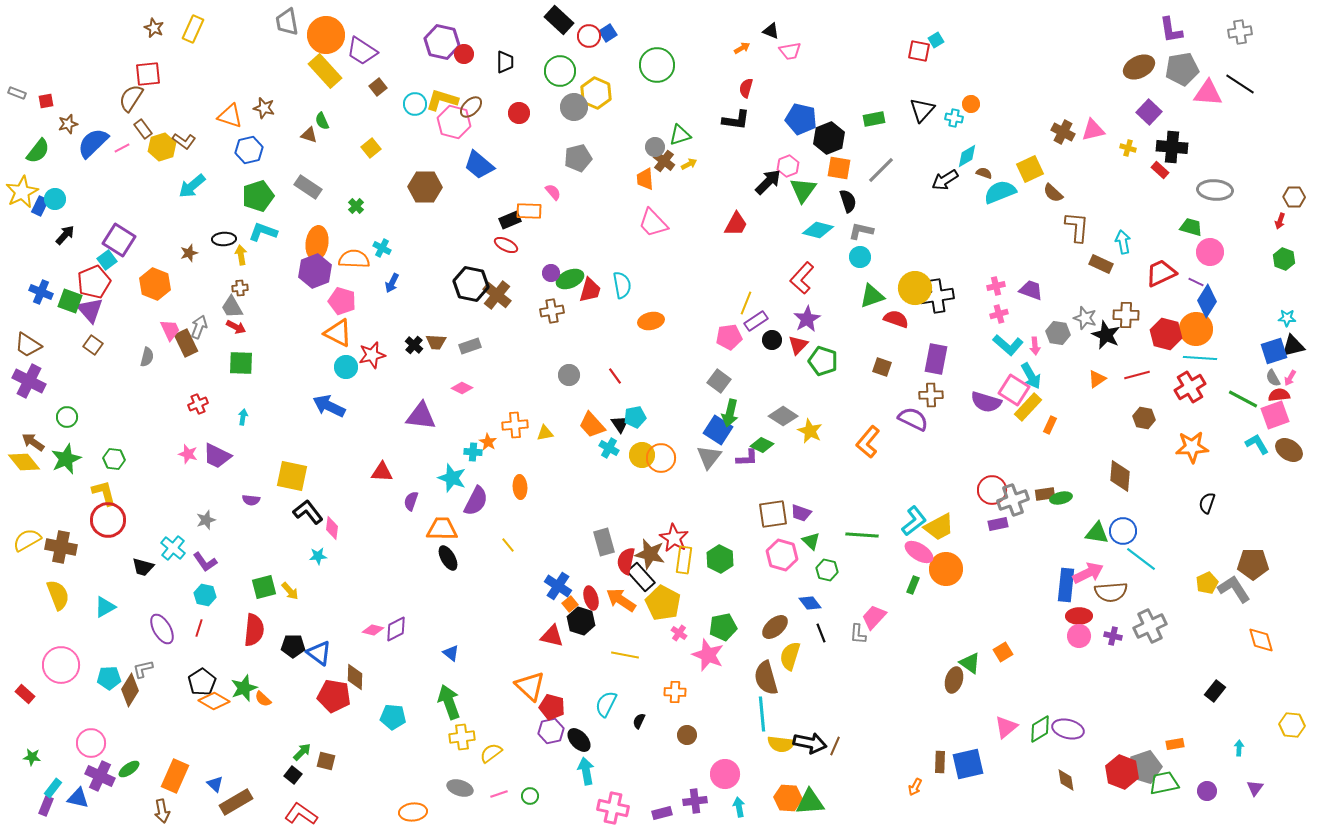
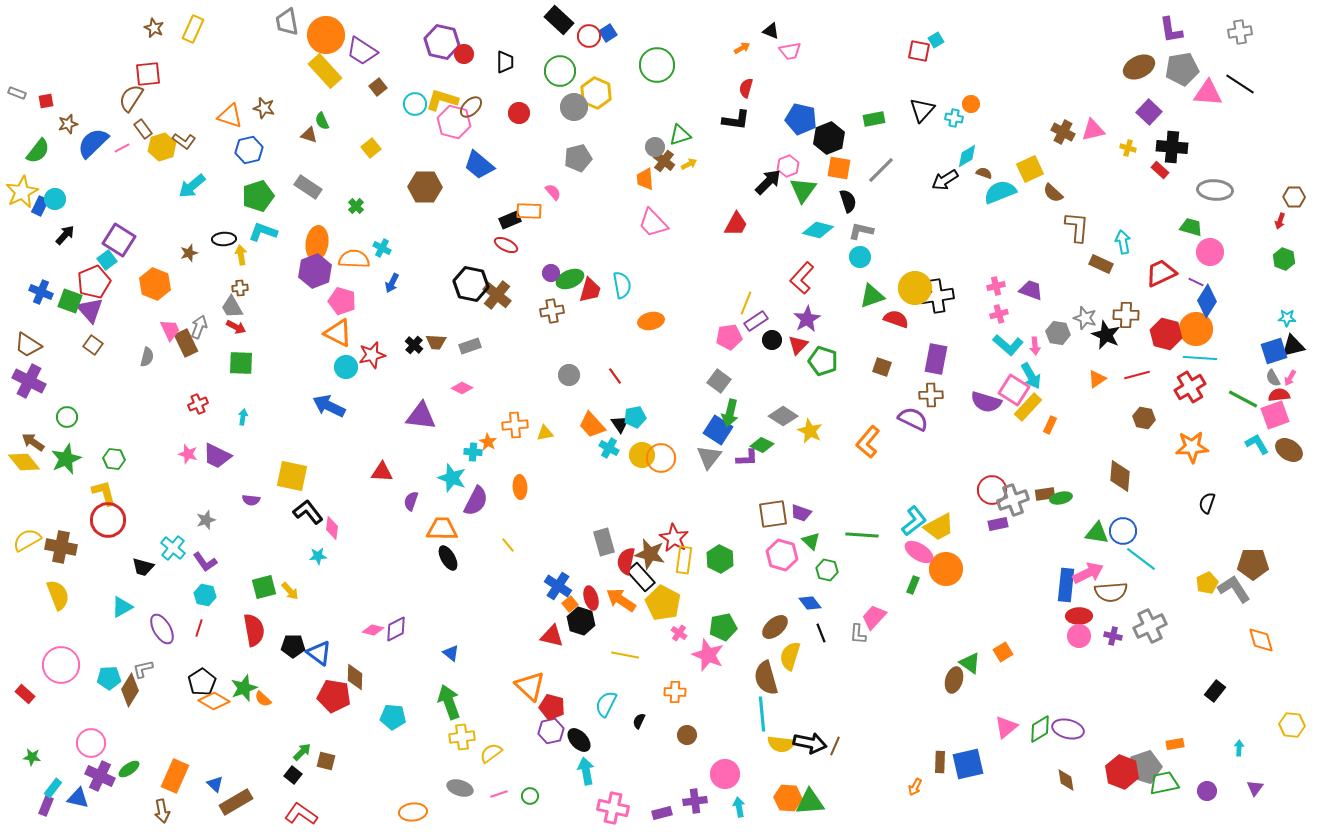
cyan triangle at (105, 607): moved 17 px right
red semicircle at (254, 630): rotated 16 degrees counterclockwise
